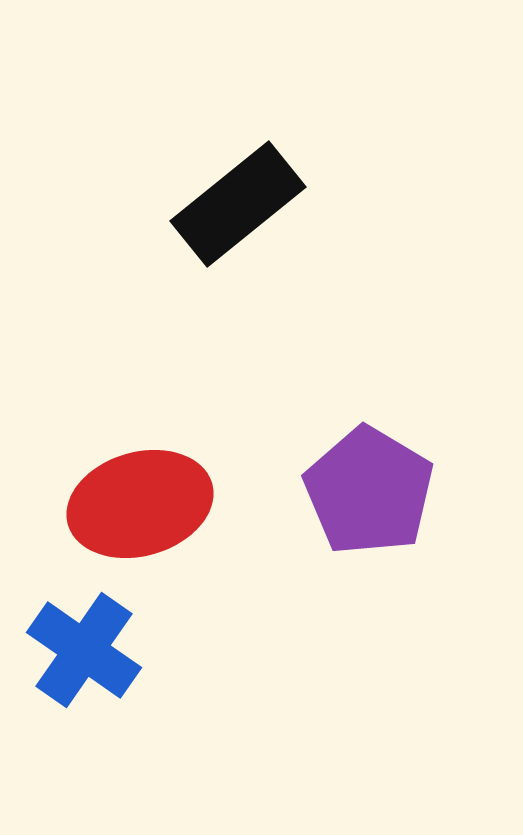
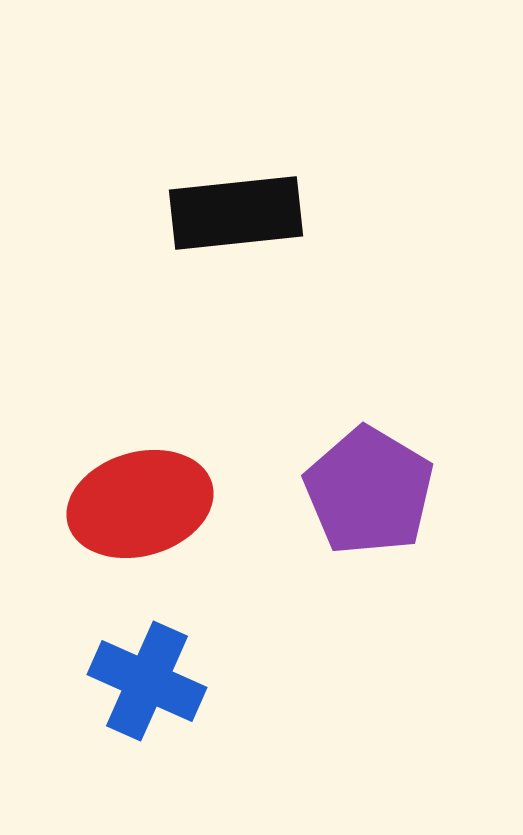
black rectangle: moved 2 px left, 9 px down; rotated 33 degrees clockwise
blue cross: moved 63 px right, 31 px down; rotated 11 degrees counterclockwise
